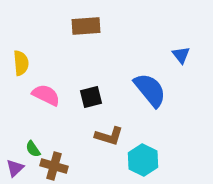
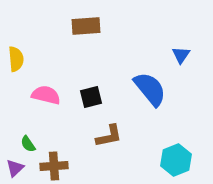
blue triangle: rotated 12 degrees clockwise
yellow semicircle: moved 5 px left, 4 px up
blue semicircle: moved 1 px up
pink semicircle: rotated 12 degrees counterclockwise
brown L-shape: rotated 28 degrees counterclockwise
green semicircle: moved 5 px left, 5 px up
cyan hexagon: moved 33 px right; rotated 12 degrees clockwise
brown cross: rotated 20 degrees counterclockwise
